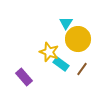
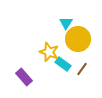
cyan rectangle: moved 2 px right
